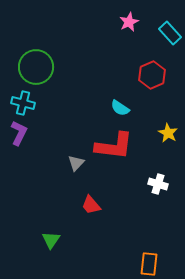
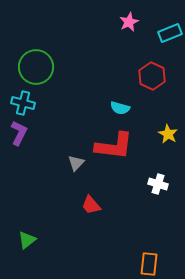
cyan rectangle: rotated 70 degrees counterclockwise
red hexagon: moved 1 px down; rotated 12 degrees counterclockwise
cyan semicircle: rotated 18 degrees counterclockwise
yellow star: moved 1 px down
green triangle: moved 24 px left; rotated 18 degrees clockwise
